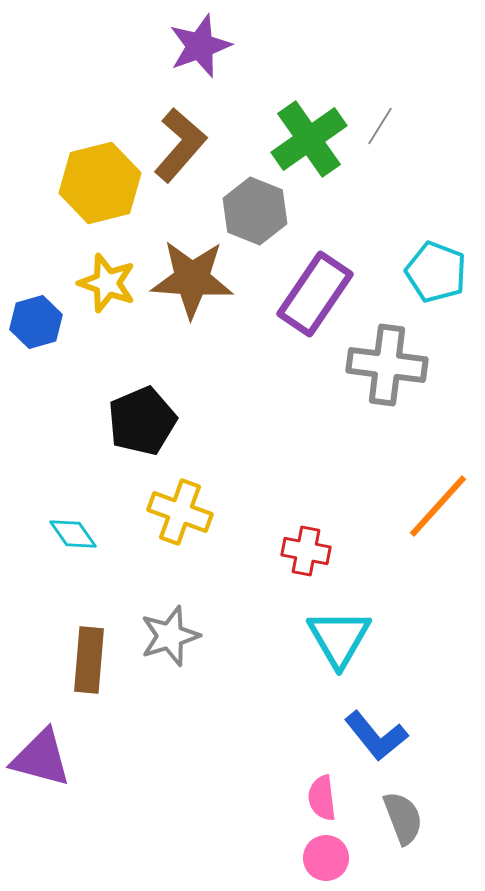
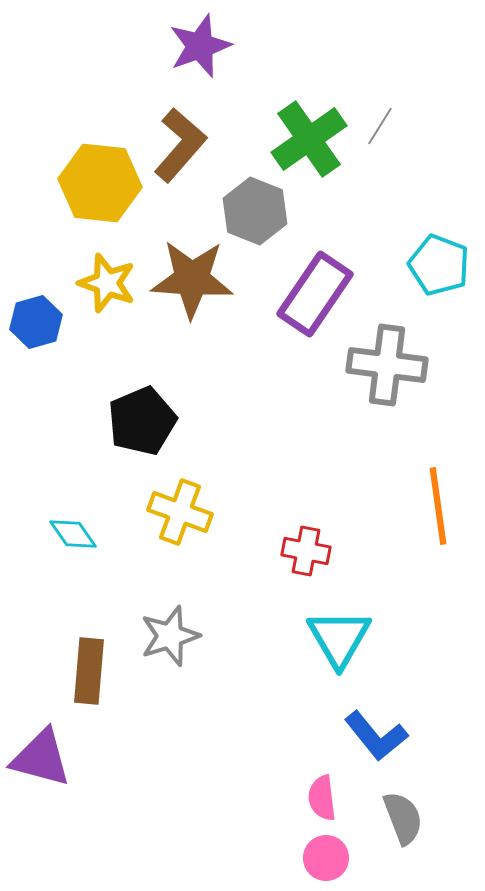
yellow hexagon: rotated 20 degrees clockwise
cyan pentagon: moved 3 px right, 7 px up
orange line: rotated 50 degrees counterclockwise
brown rectangle: moved 11 px down
